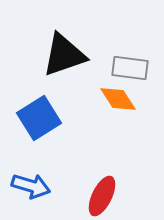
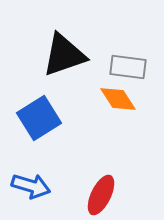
gray rectangle: moved 2 px left, 1 px up
red ellipse: moved 1 px left, 1 px up
